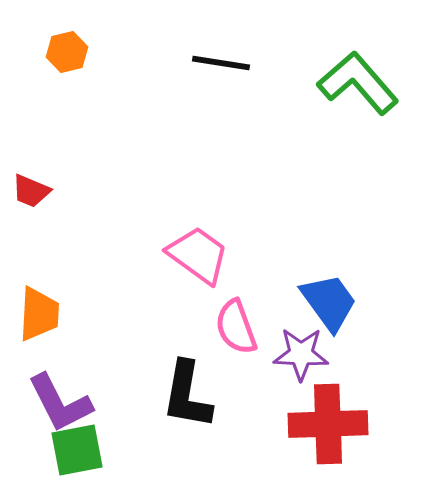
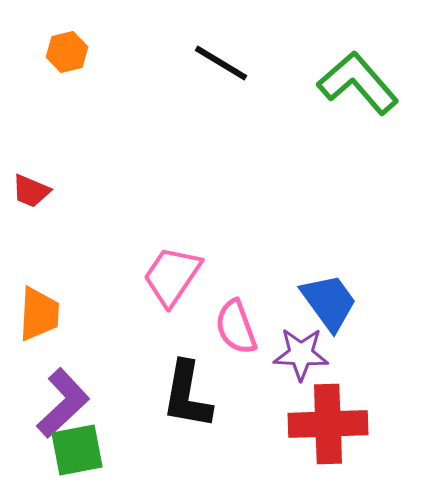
black line: rotated 22 degrees clockwise
pink trapezoid: moved 26 px left, 21 px down; rotated 92 degrees counterclockwise
purple L-shape: moved 3 px right; rotated 106 degrees counterclockwise
